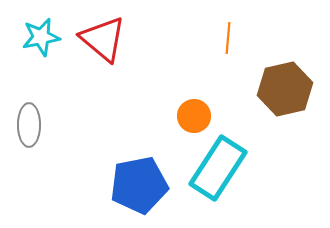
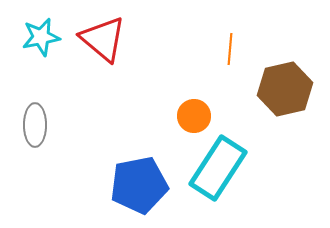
orange line: moved 2 px right, 11 px down
gray ellipse: moved 6 px right
